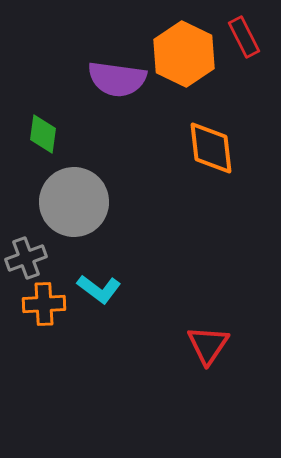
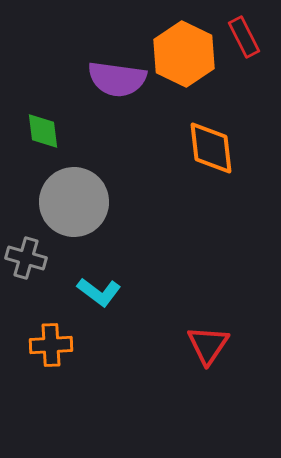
green diamond: moved 3 px up; rotated 15 degrees counterclockwise
gray cross: rotated 36 degrees clockwise
cyan L-shape: moved 3 px down
orange cross: moved 7 px right, 41 px down
